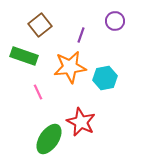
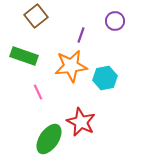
brown square: moved 4 px left, 9 px up
orange star: moved 1 px right, 1 px up
